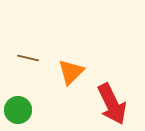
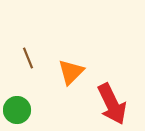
brown line: rotated 55 degrees clockwise
green circle: moved 1 px left
